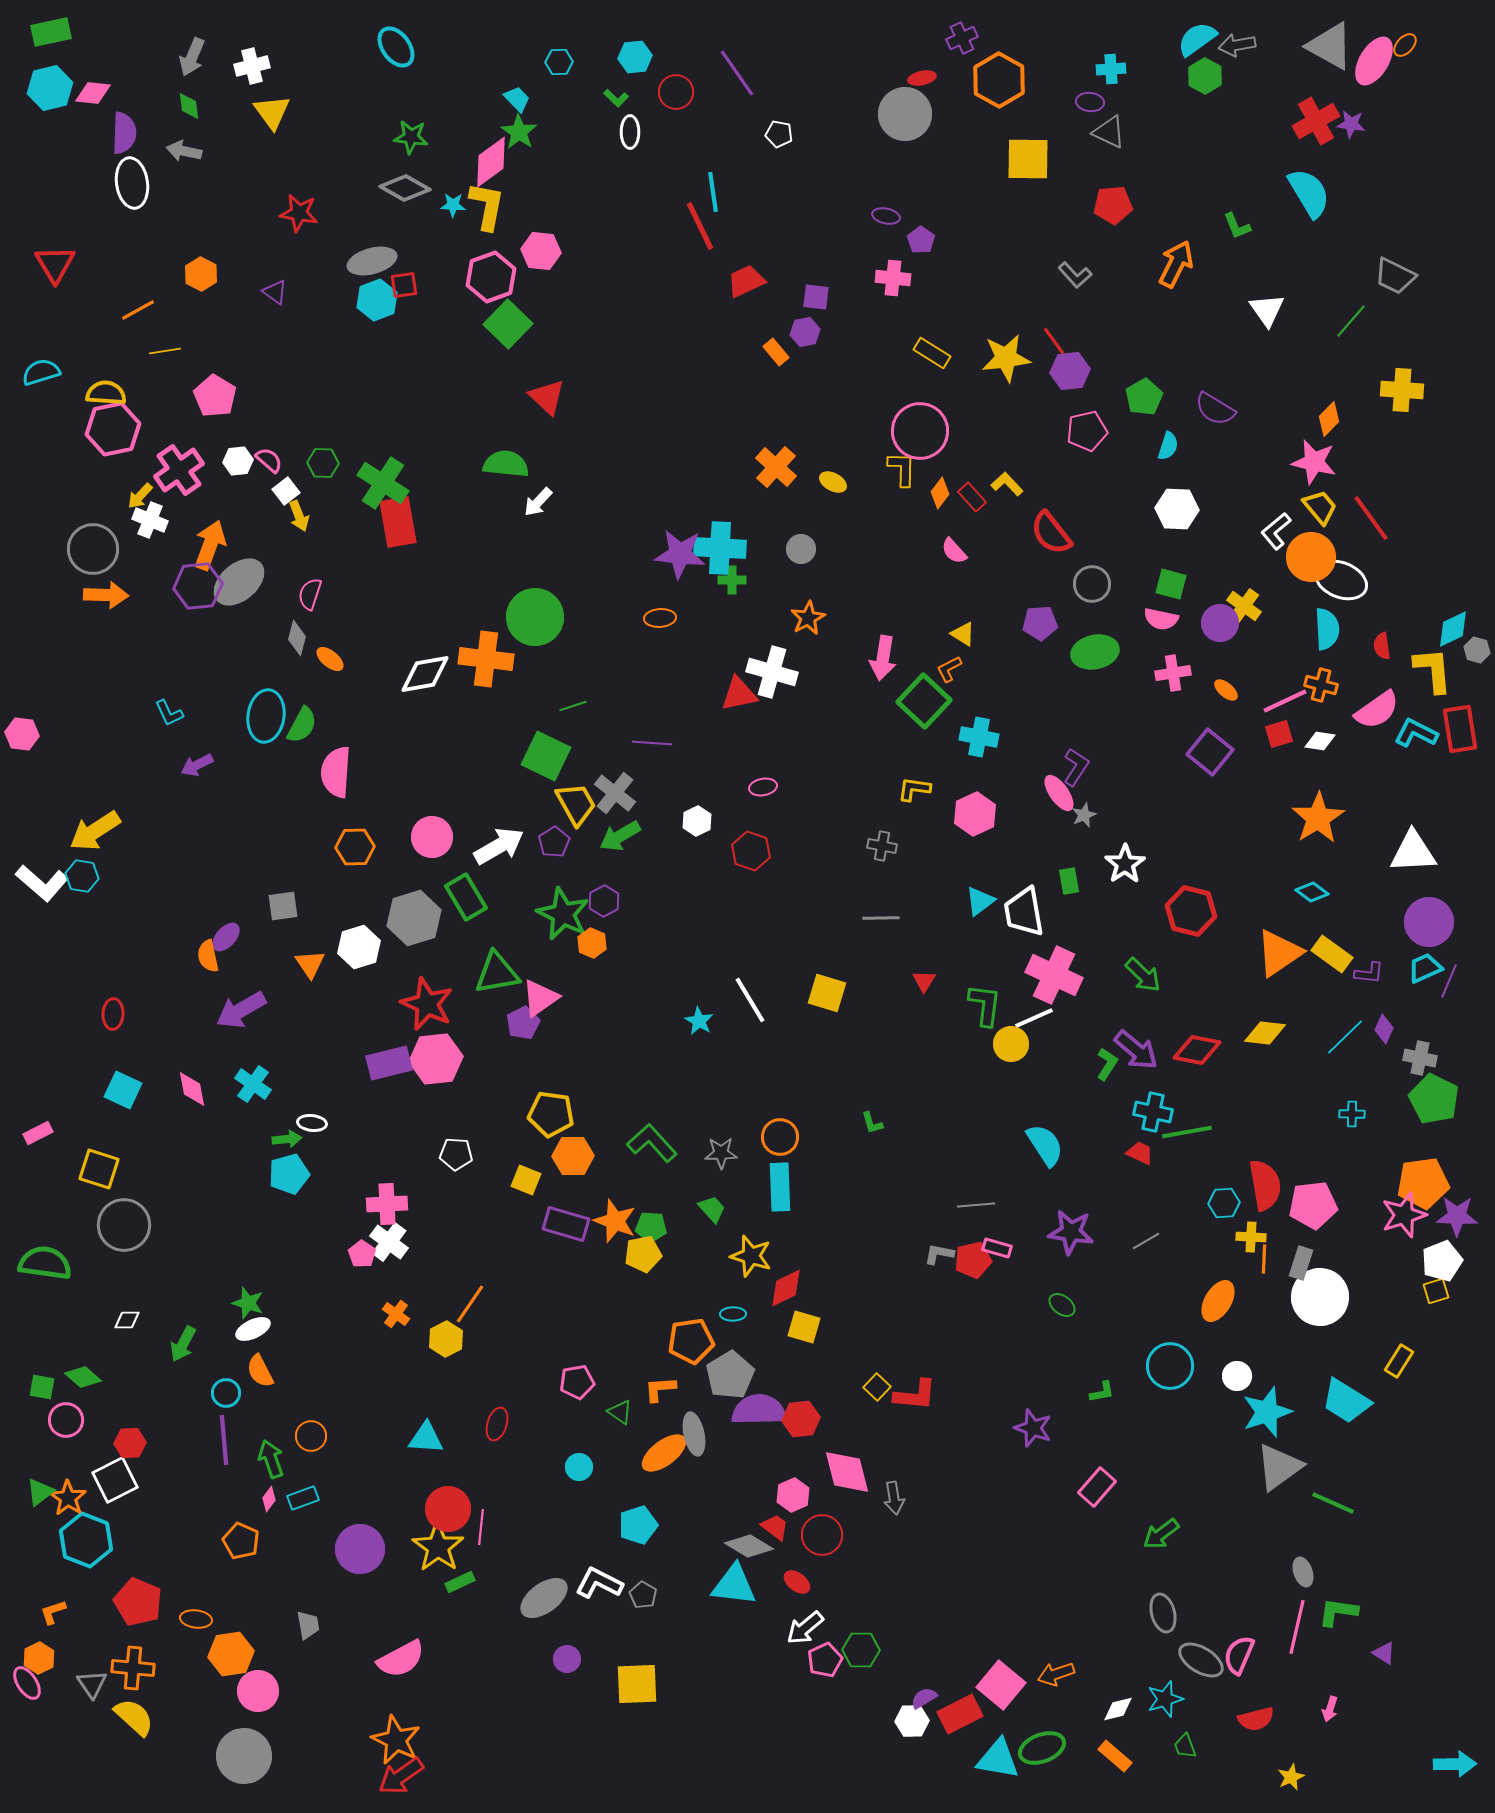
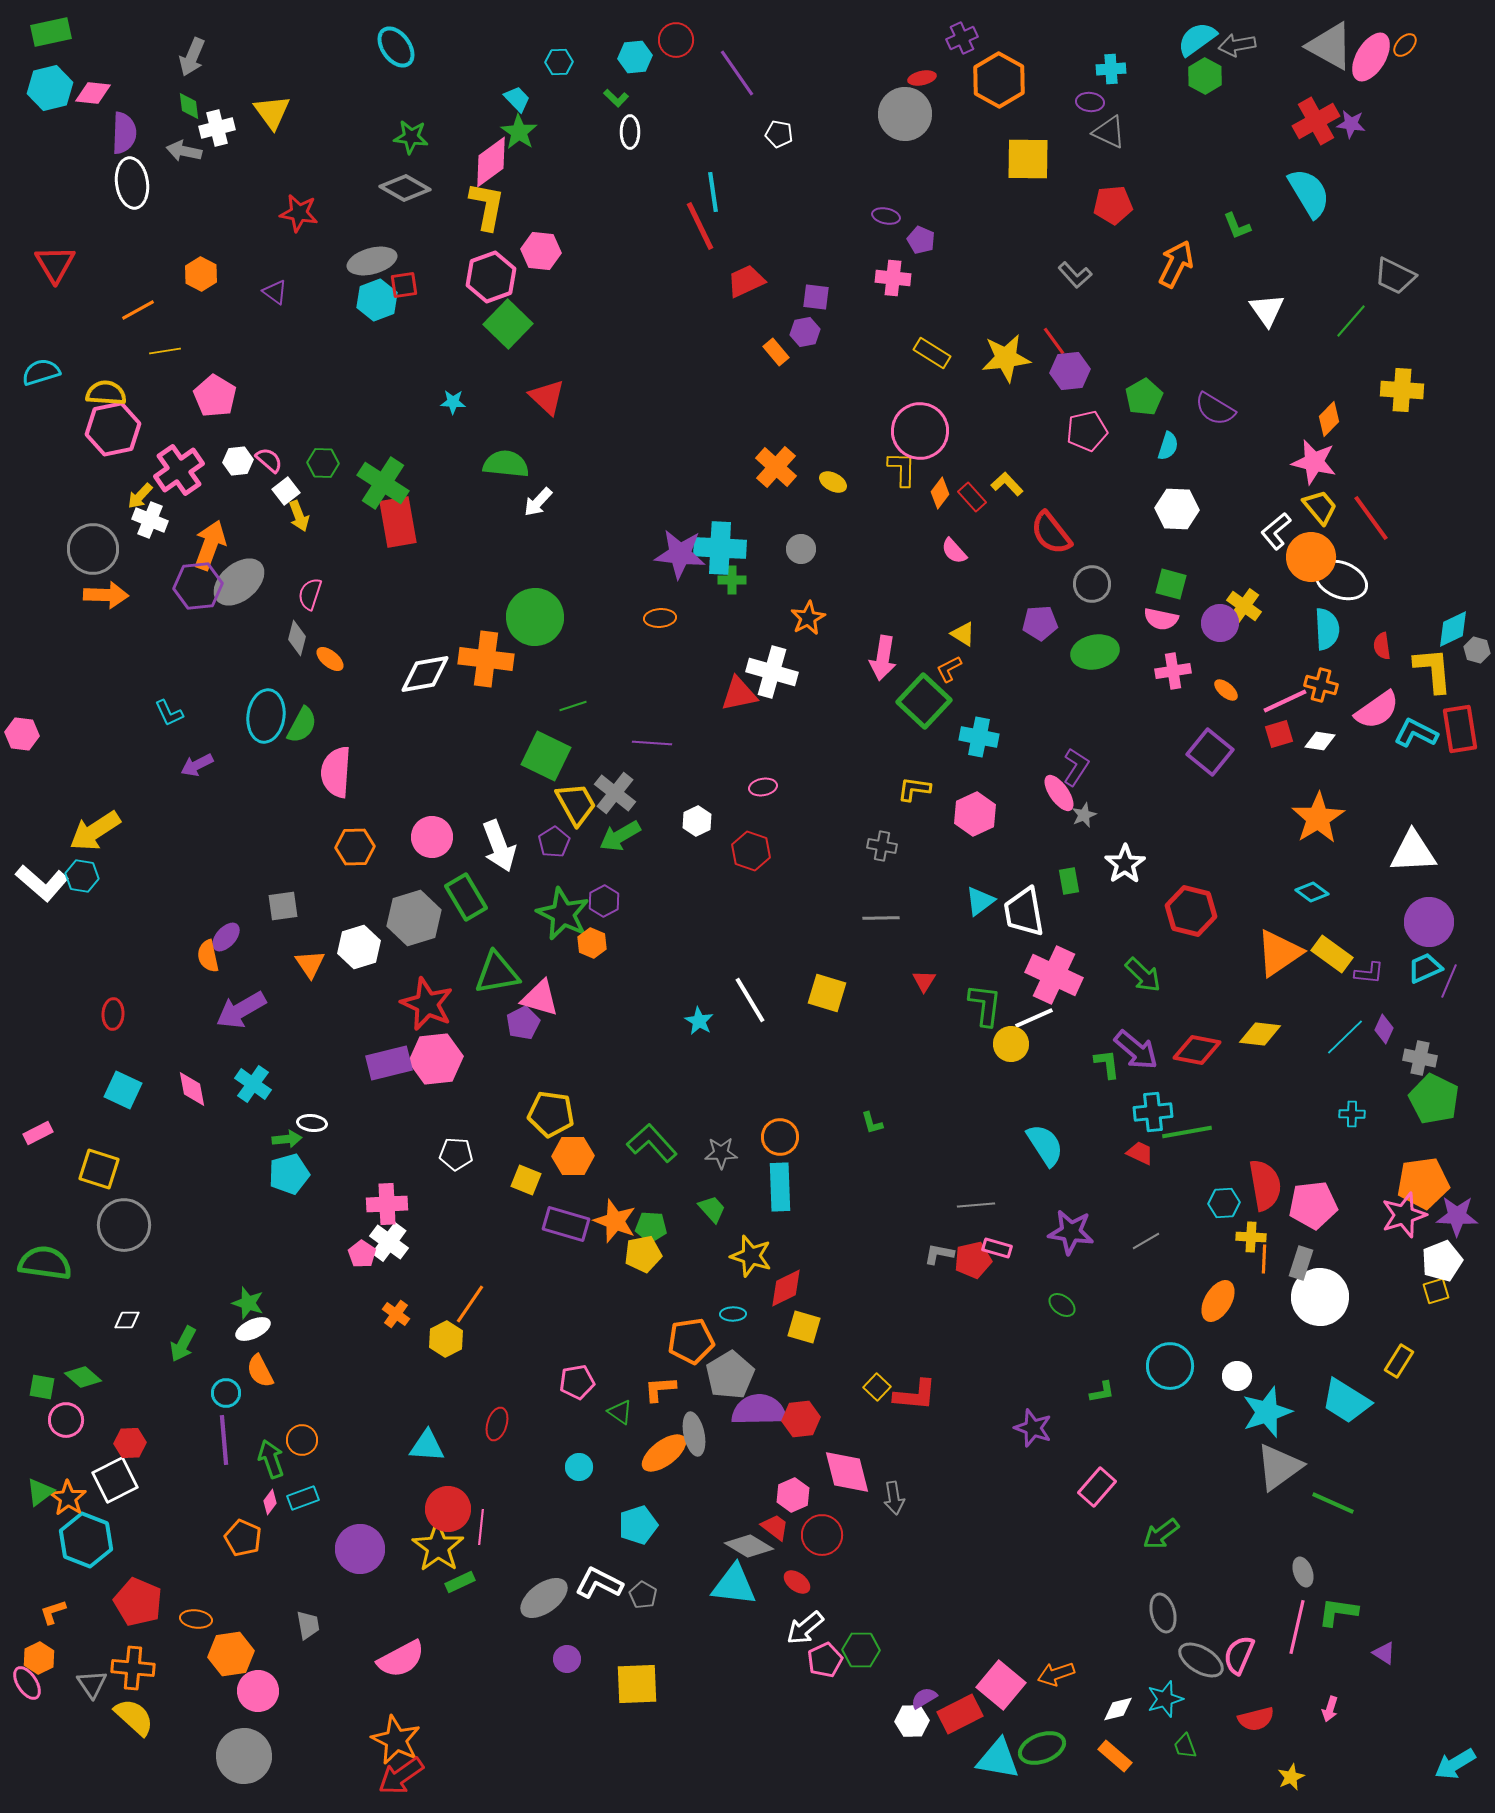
pink ellipse at (1374, 61): moved 3 px left, 4 px up
white cross at (252, 66): moved 35 px left, 62 px down
red circle at (676, 92): moved 52 px up
cyan star at (453, 205): moved 197 px down
purple pentagon at (921, 240): rotated 12 degrees counterclockwise
pink cross at (1173, 673): moved 2 px up
white arrow at (499, 846): rotated 99 degrees clockwise
pink triangle at (540, 998): rotated 51 degrees clockwise
yellow diamond at (1265, 1033): moved 5 px left, 1 px down
green L-shape at (1107, 1064): rotated 40 degrees counterclockwise
cyan cross at (1153, 1112): rotated 18 degrees counterclockwise
orange circle at (311, 1436): moved 9 px left, 4 px down
cyan triangle at (426, 1438): moved 1 px right, 8 px down
pink diamond at (269, 1499): moved 1 px right, 3 px down
orange pentagon at (241, 1541): moved 2 px right, 3 px up
cyan arrow at (1455, 1764): rotated 150 degrees clockwise
